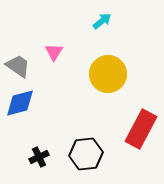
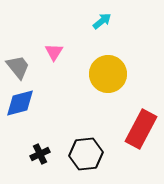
gray trapezoid: moved 1 px down; rotated 16 degrees clockwise
black cross: moved 1 px right, 3 px up
